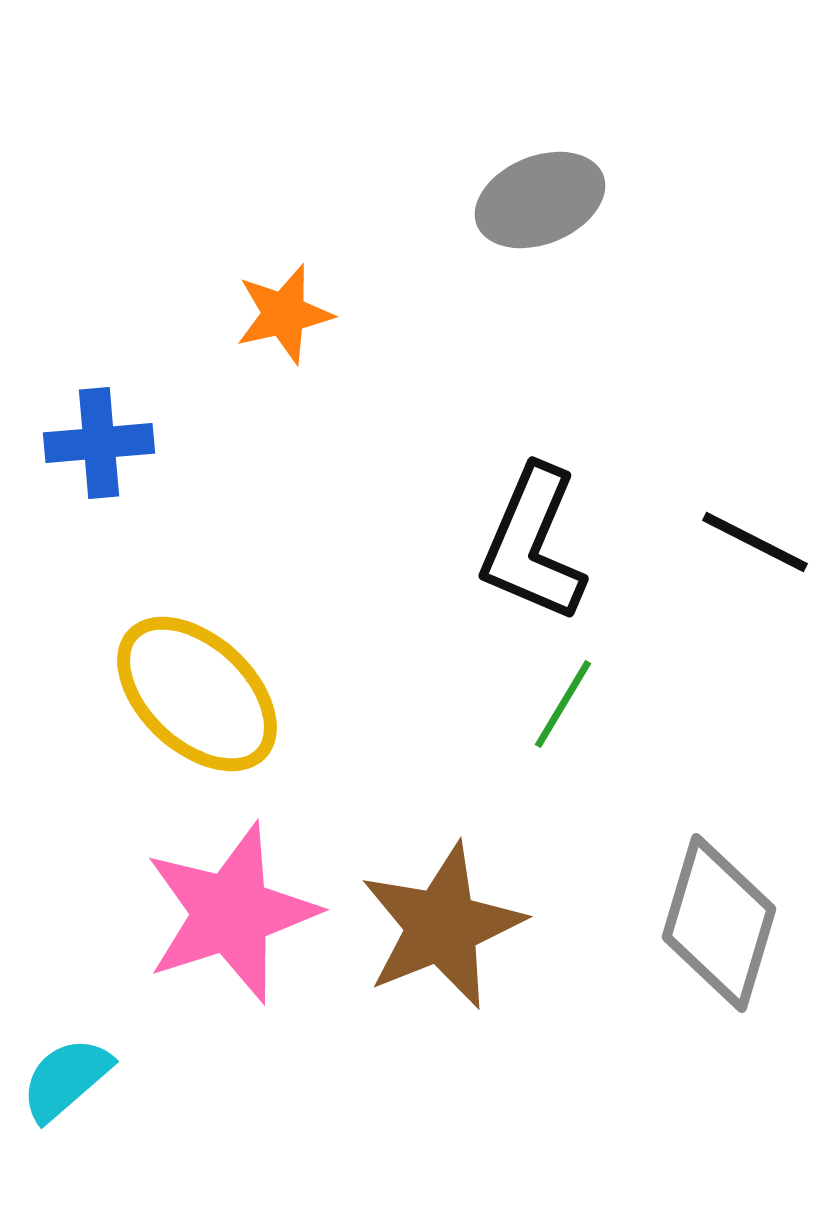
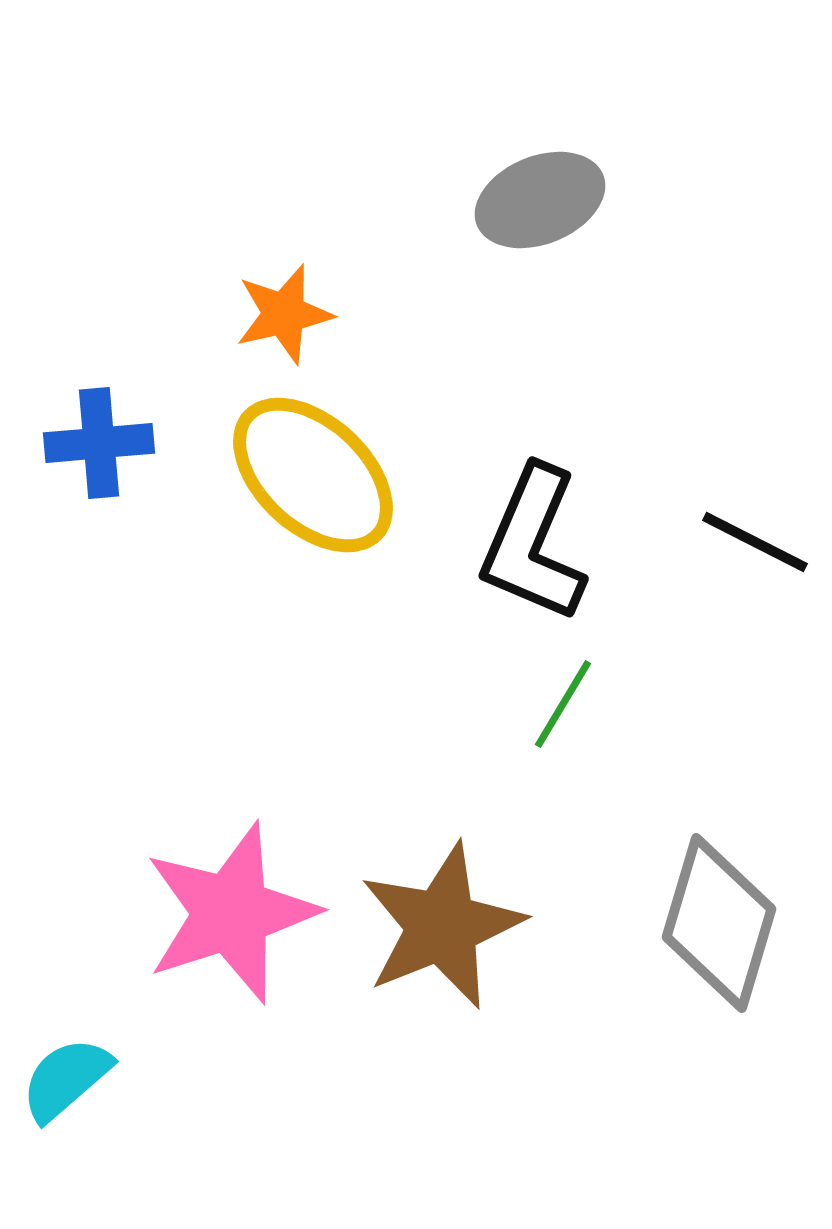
yellow ellipse: moved 116 px right, 219 px up
